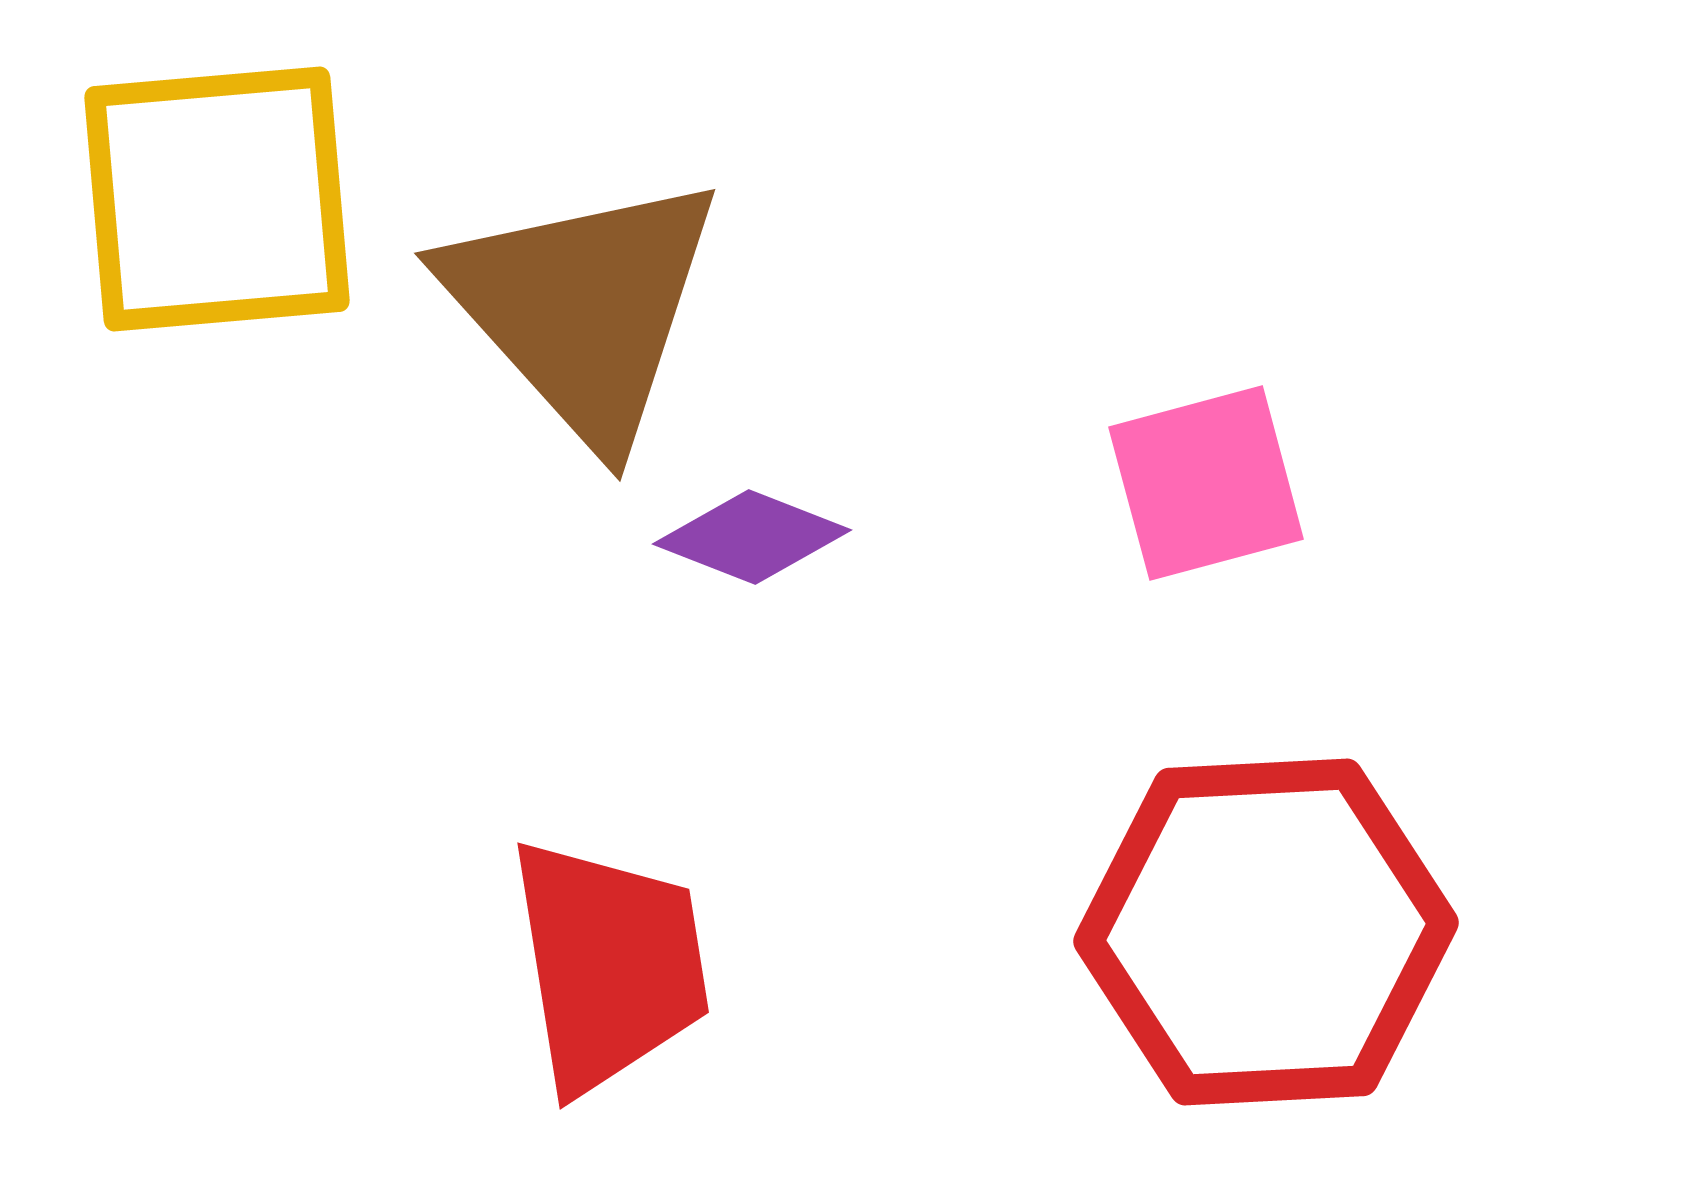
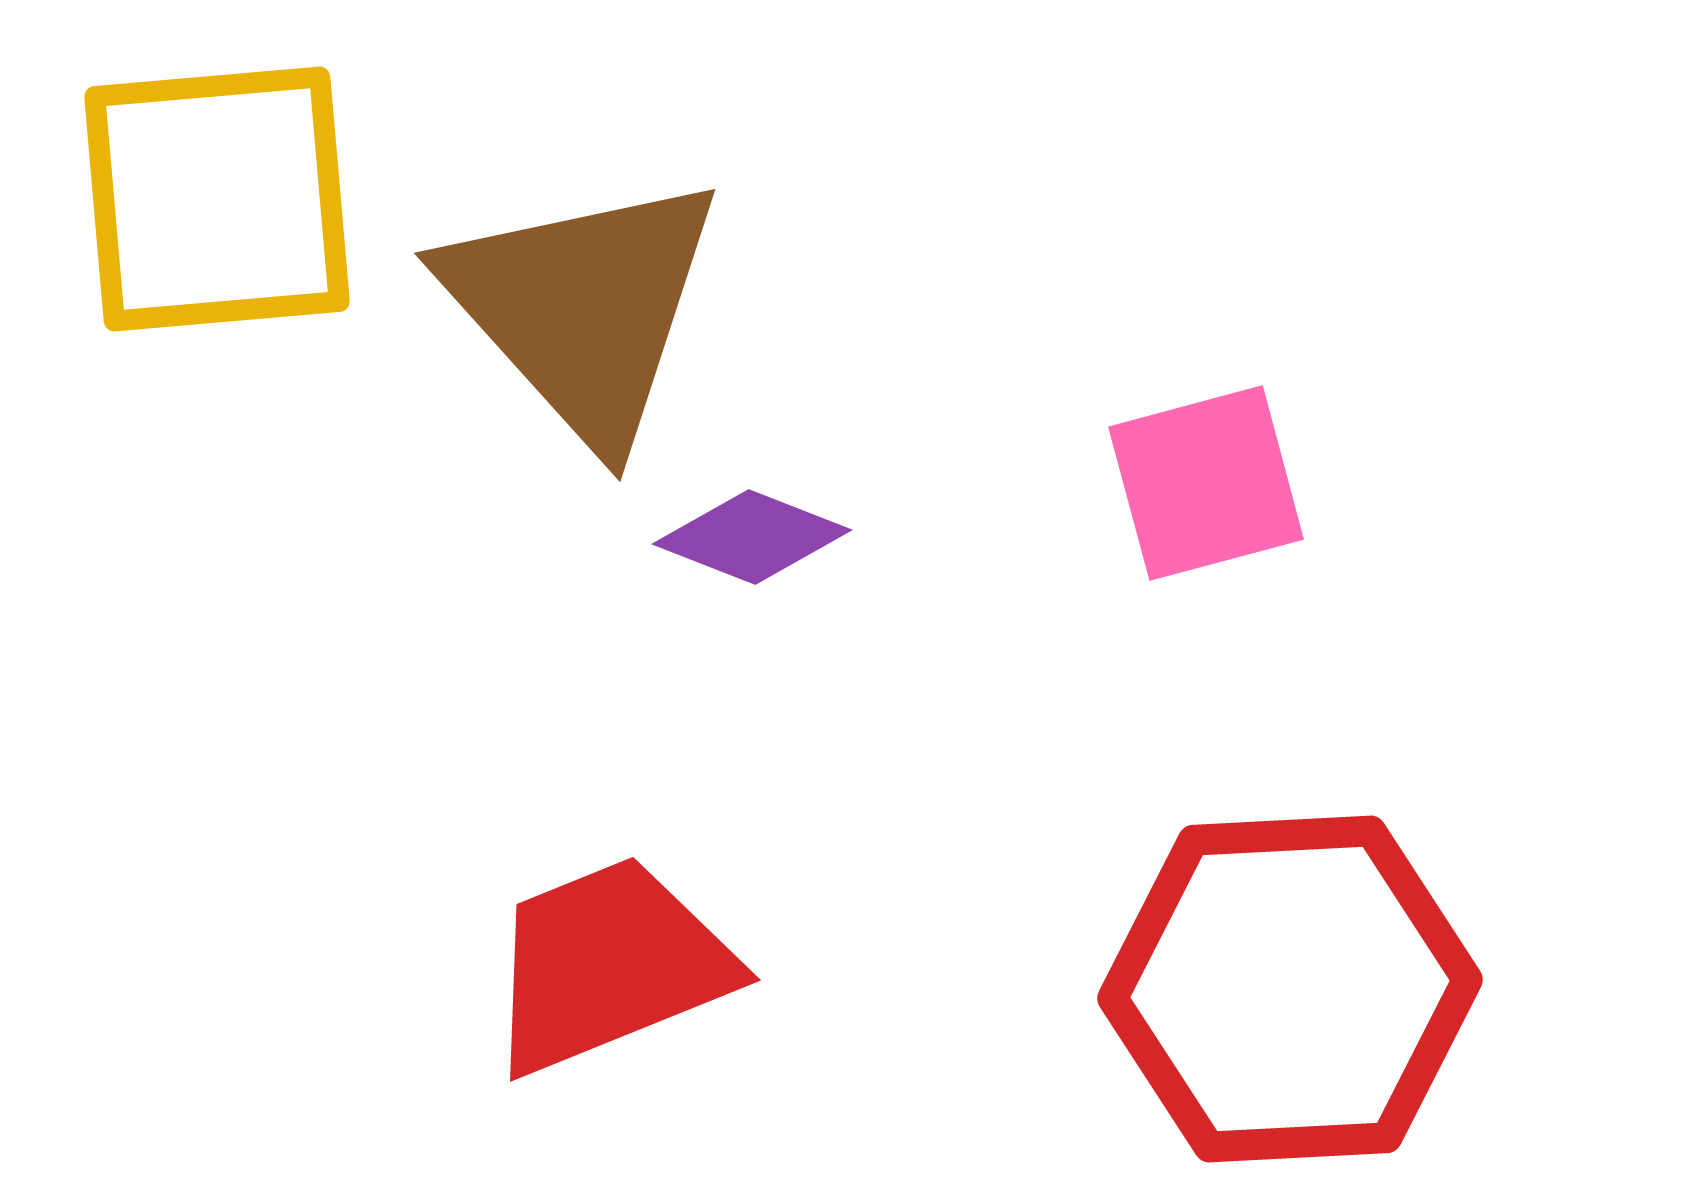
red hexagon: moved 24 px right, 57 px down
red trapezoid: rotated 103 degrees counterclockwise
